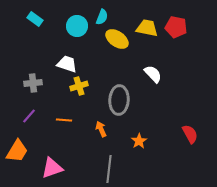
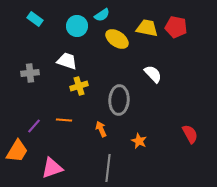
cyan semicircle: moved 2 px up; rotated 35 degrees clockwise
white trapezoid: moved 3 px up
gray cross: moved 3 px left, 10 px up
purple line: moved 5 px right, 10 px down
orange star: rotated 14 degrees counterclockwise
gray line: moved 1 px left, 1 px up
